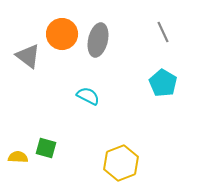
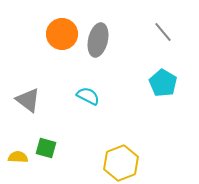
gray line: rotated 15 degrees counterclockwise
gray triangle: moved 44 px down
